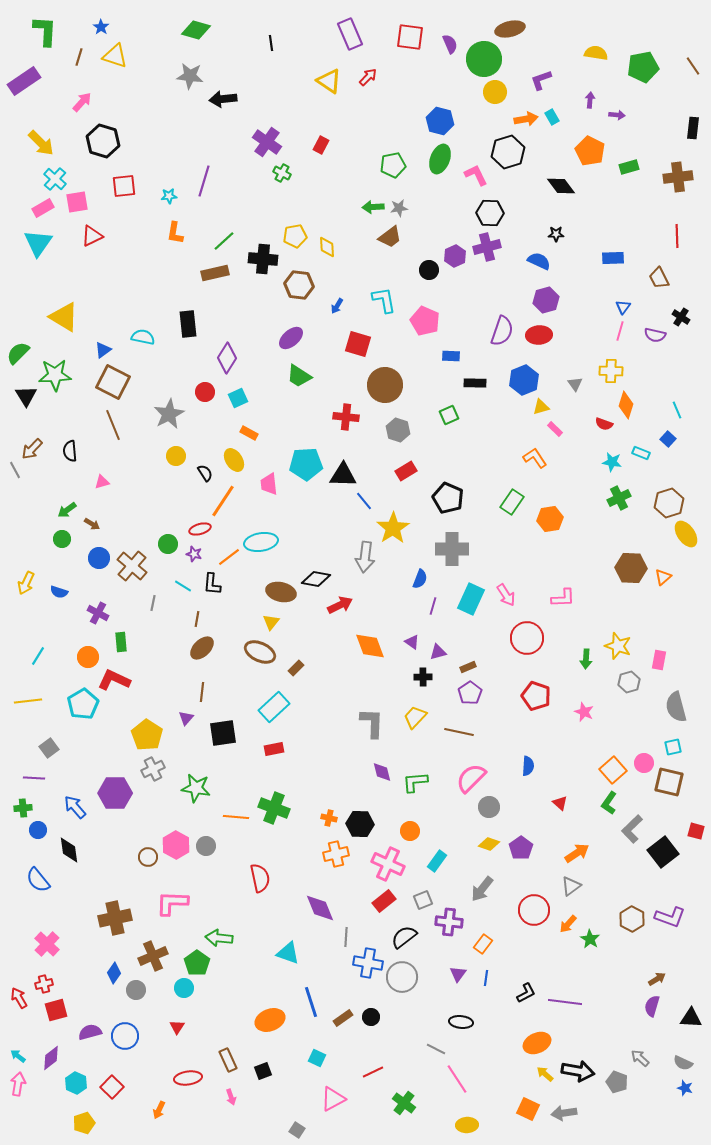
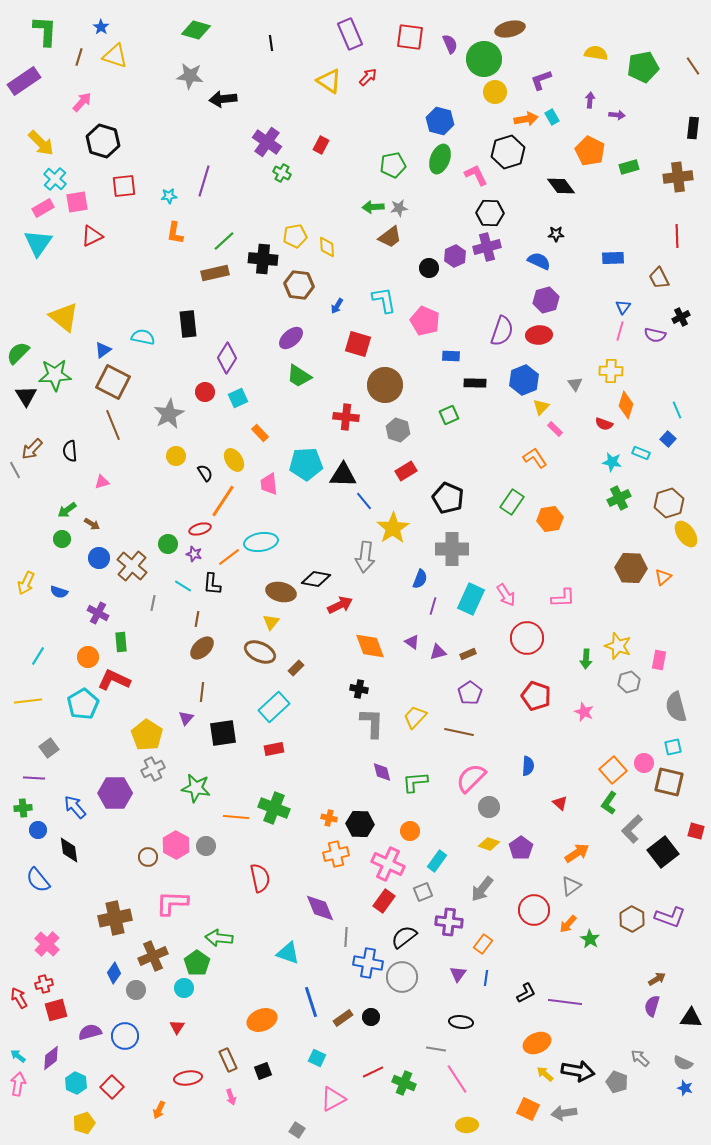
black circle at (429, 270): moved 2 px up
yellow triangle at (64, 317): rotated 8 degrees clockwise
black cross at (681, 317): rotated 30 degrees clockwise
yellow triangle at (541, 407): rotated 30 degrees counterclockwise
orange rectangle at (249, 433): moved 11 px right; rotated 18 degrees clockwise
brown rectangle at (468, 667): moved 13 px up
black cross at (423, 677): moved 64 px left, 12 px down; rotated 12 degrees clockwise
gray square at (423, 900): moved 8 px up
red rectangle at (384, 901): rotated 15 degrees counterclockwise
orange ellipse at (270, 1020): moved 8 px left
gray line at (436, 1049): rotated 18 degrees counterclockwise
green cross at (404, 1103): moved 20 px up; rotated 15 degrees counterclockwise
